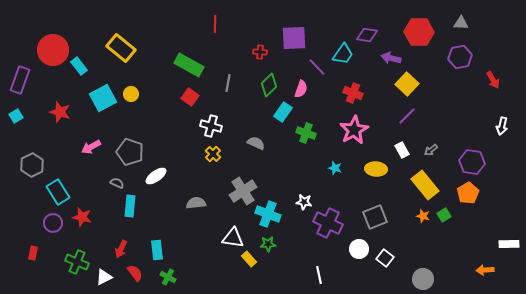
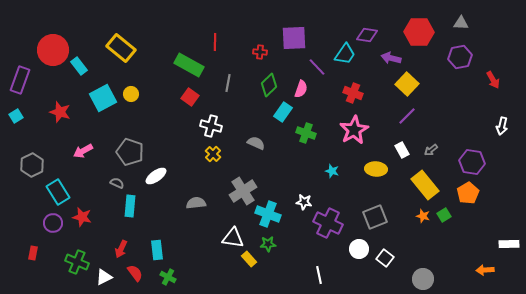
red line at (215, 24): moved 18 px down
cyan trapezoid at (343, 54): moved 2 px right
pink arrow at (91, 147): moved 8 px left, 4 px down
cyan star at (335, 168): moved 3 px left, 3 px down
